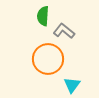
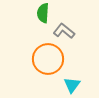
green semicircle: moved 3 px up
